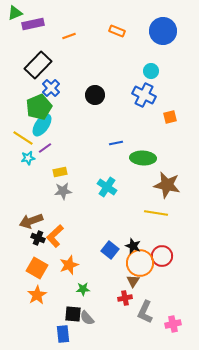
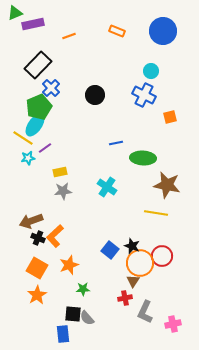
cyan ellipse at (42, 125): moved 7 px left
black star at (133, 246): moved 1 px left
